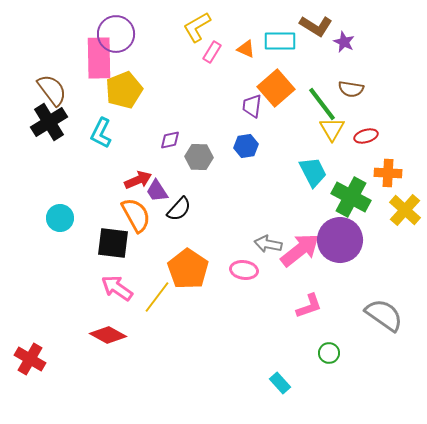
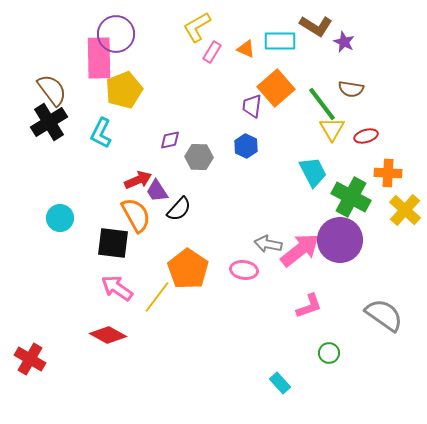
blue hexagon at (246, 146): rotated 25 degrees counterclockwise
